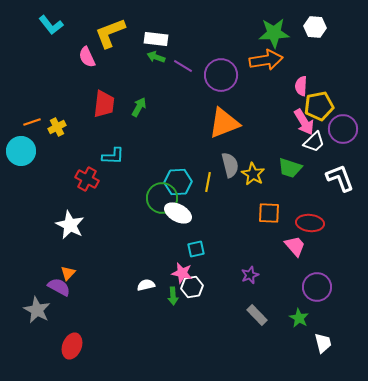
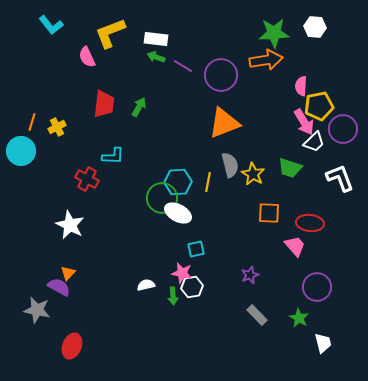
orange line at (32, 122): rotated 54 degrees counterclockwise
gray star at (37, 310): rotated 16 degrees counterclockwise
